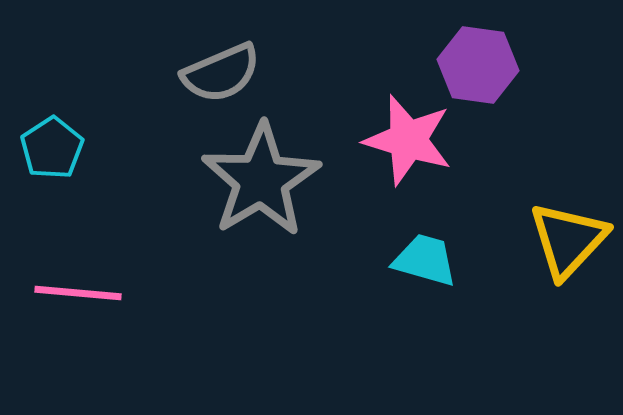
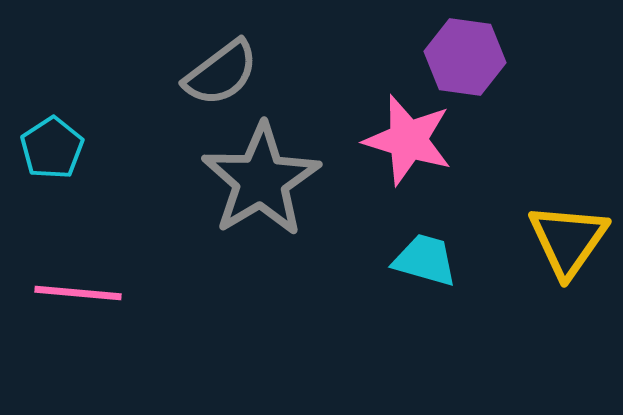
purple hexagon: moved 13 px left, 8 px up
gray semicircle: rotated 14 degrees counterclockwise
yellow triangle: rotated 8 degrees counterclockwise
